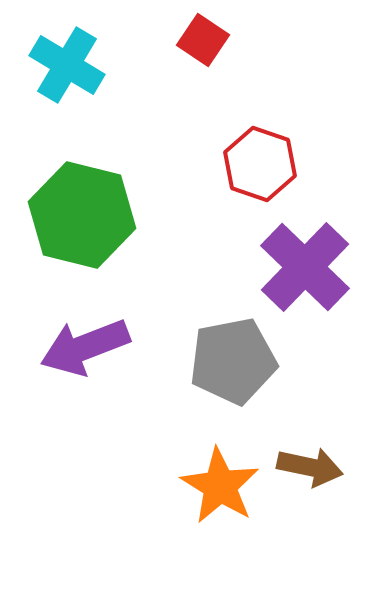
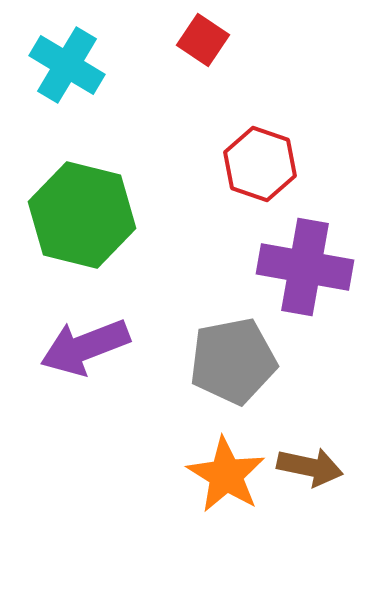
purple cross: rotated 34 degrees counterclockwise
orange star: moved 6 px right, 11 px up
